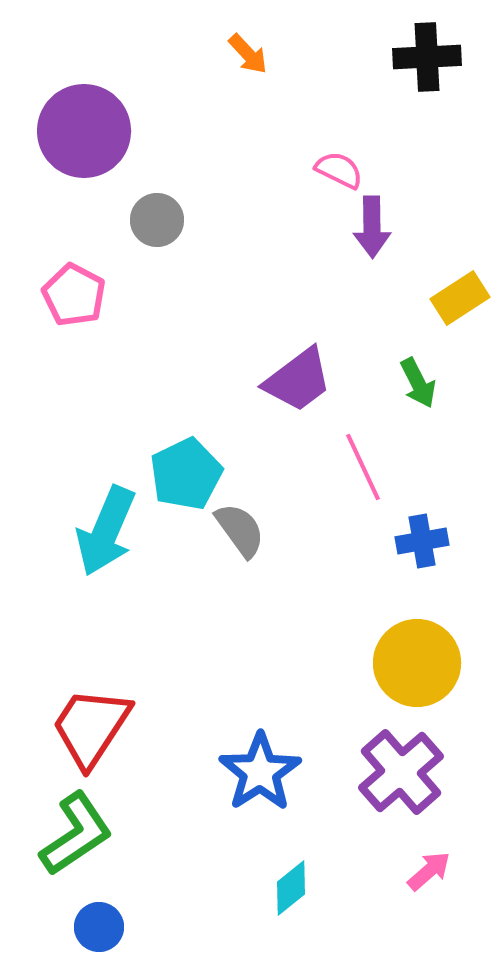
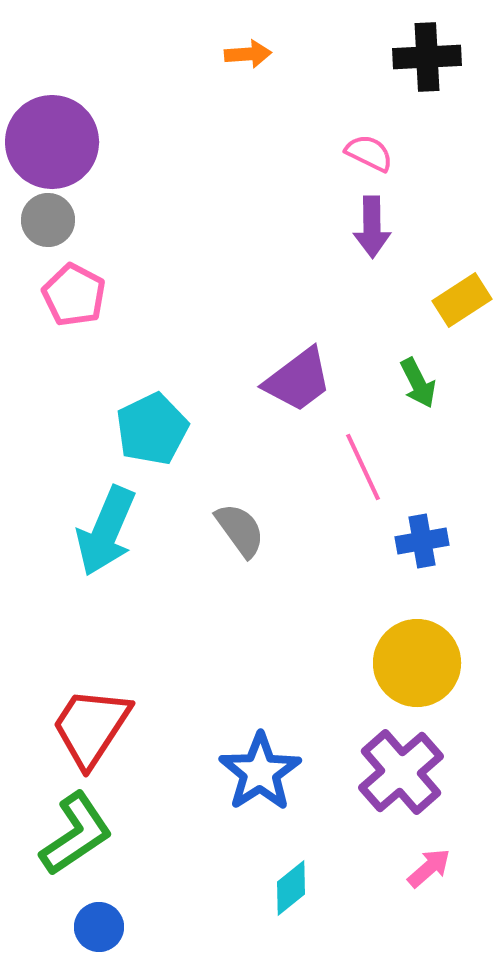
orange arrow: rotated 51 degrees counterclockwise
purple circle: moved 32 px left, 11 px down
pink semicircle: moved 30 px right, 17 px up
gray circle: moved 109 px left
yellow rectangle: moved 2 px right, 2 px down
cyan pentagon: moved 34 px left, 45 px up
pink arrow: moved 3 px up
